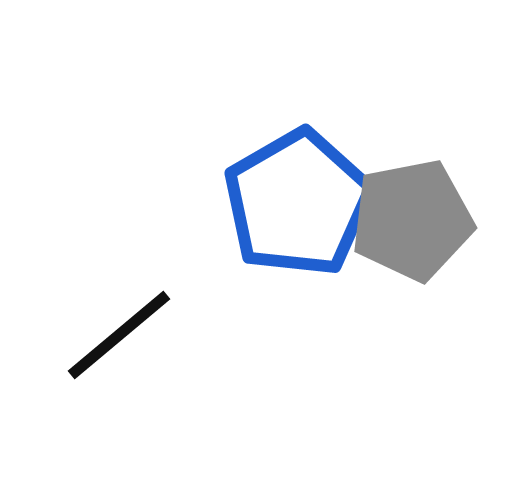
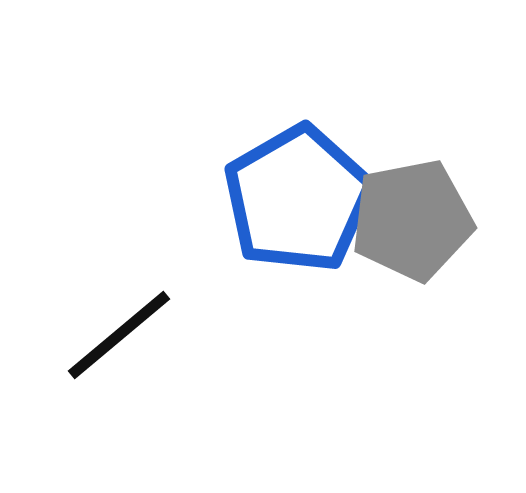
blue pentagon: moved 4 px up
